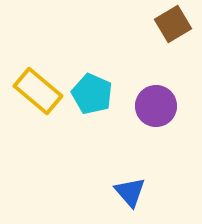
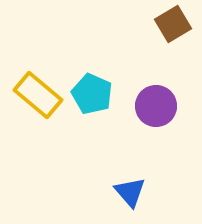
yellow rectangle: moved 4 px down
